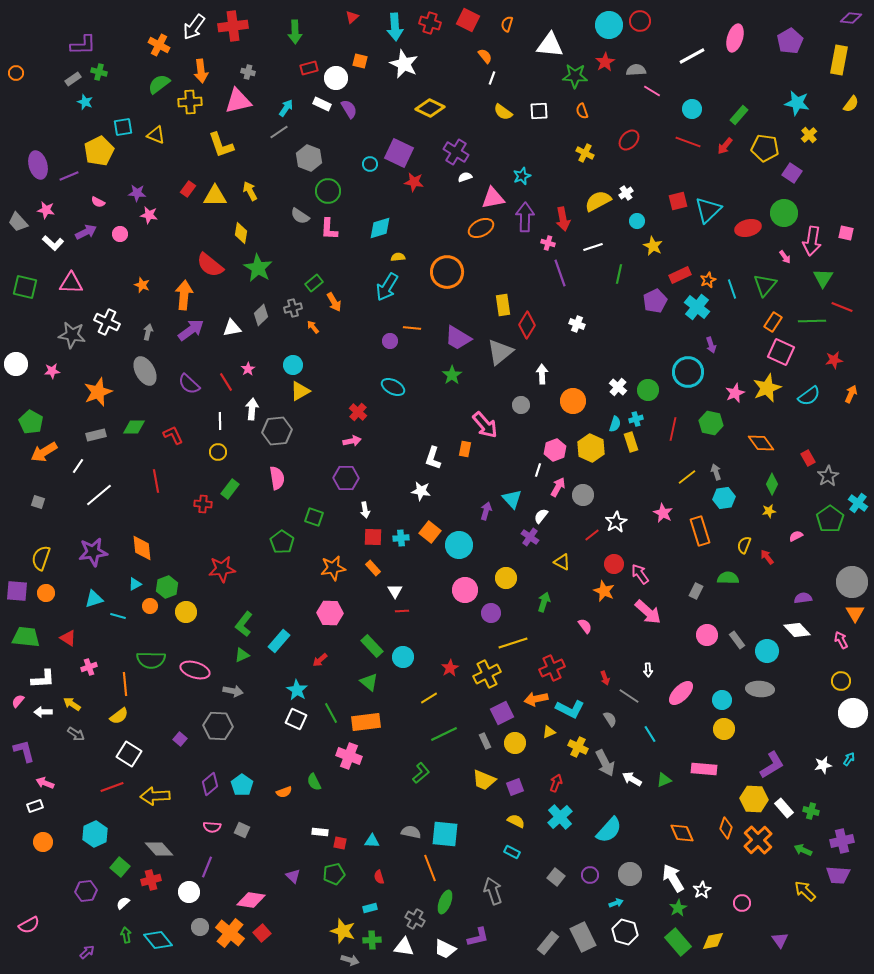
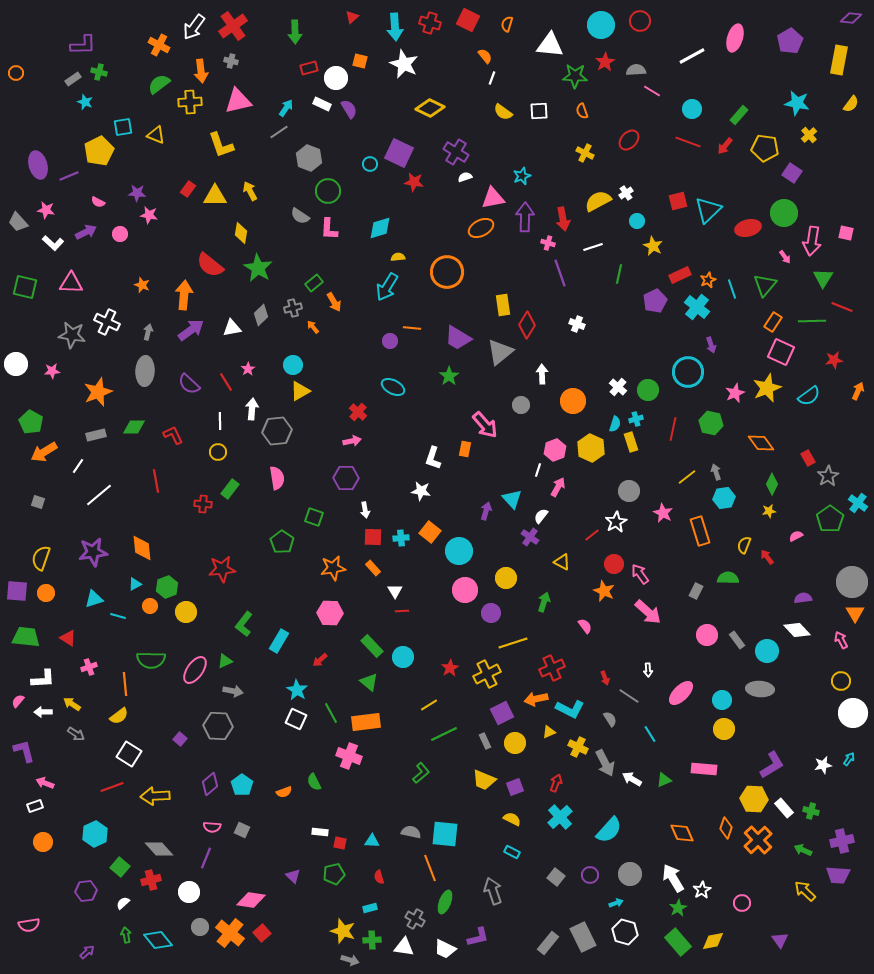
cyan circle at (609, 25): moved 8 px left
red cross at (233, 26): rotated 28 degrees counterclockwise
gray cross at (248, 72): moved 17 px left, 11 px up
gray ellipse at (145, 371): rotated 32 degrees clockwise
green star at (452, 375): moved 3 px left, 1 px down
orange arrow at (851, 394): moved 7 px right, 3 px up
gray circle at (583, 495): moved 46 px right, 4 px up
cyan circle at (459, 545): moved 6 px down
cyan rectangle at (279, 641): rotated 10 degrees counterclockwise
green triangle at (242, 655): moved 17 px left, 6 px down
pink ellipse at (195, 670): rotated 72 degrees counterclockwise
yellow line at (429, 698): moved 7 px down
yellow semicircle at (516, 821): moved 4 px left, 2 px up
purple line at (207, 867): moved 1 px left, 9 px up
pink semicircle at (29, 925): rotated 20 degrees clockwise
